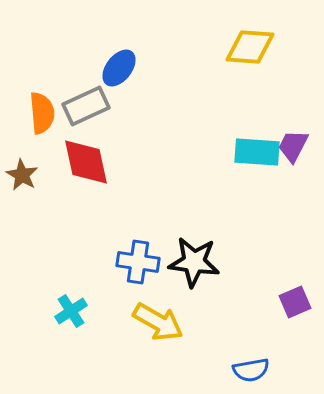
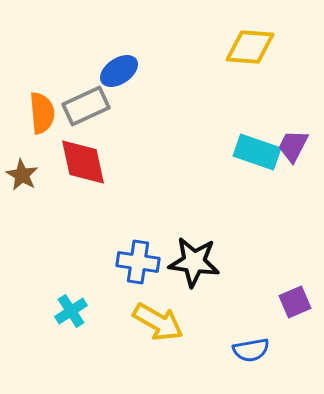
blue ellipse: moved 3 px down; rotated 18 degrees clockwise
cyan rectangle: rotated 15 degrees clockwise
red diamond: moved 3 px left
blue semicircle: moved 20 px up
